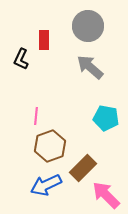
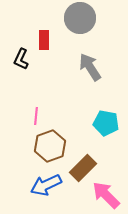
gray circle: moved 8 px left, 8 px up
gray arrow: rotated 16 degrees clockwise
cyan pentagon: moved 5 px down
